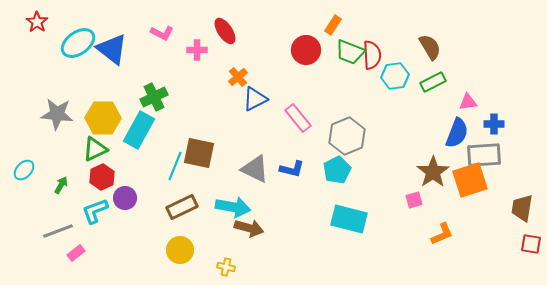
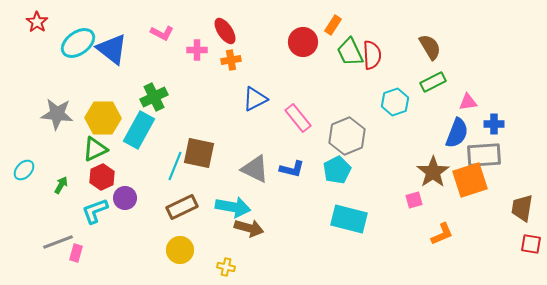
red circle at (306, 50): moved 3 px left, 8 px up
green trapezoid at (350, 52): rotated 44 degrees clockwise
cyan hexagon at (395, 76): moved 26 px down; rotated 12 degrees counterclockwise
orange cross at (238, 77): moved 7 px left, 17 px up; rotated 30 degrees clockwise
gray line at (58, 231): moved 11 px down
pink rectangle at (76, 253): rotated 36 degrees counterclockwise
